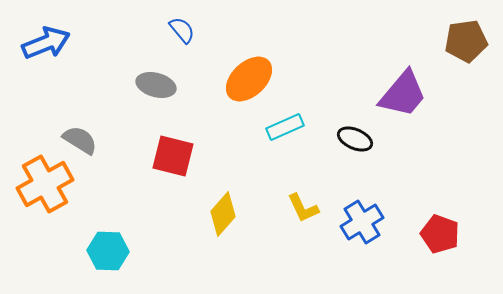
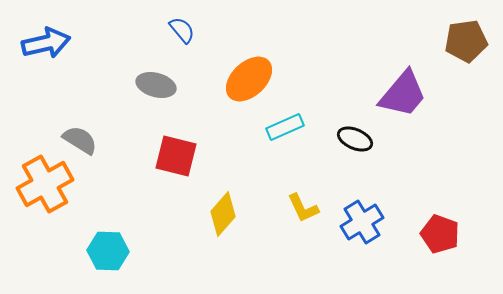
blue arrow: rotated 9 degrees clockwise
red square: moved 3 px right
